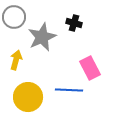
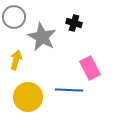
gray star: rotated 20 degrees counterclockwise
